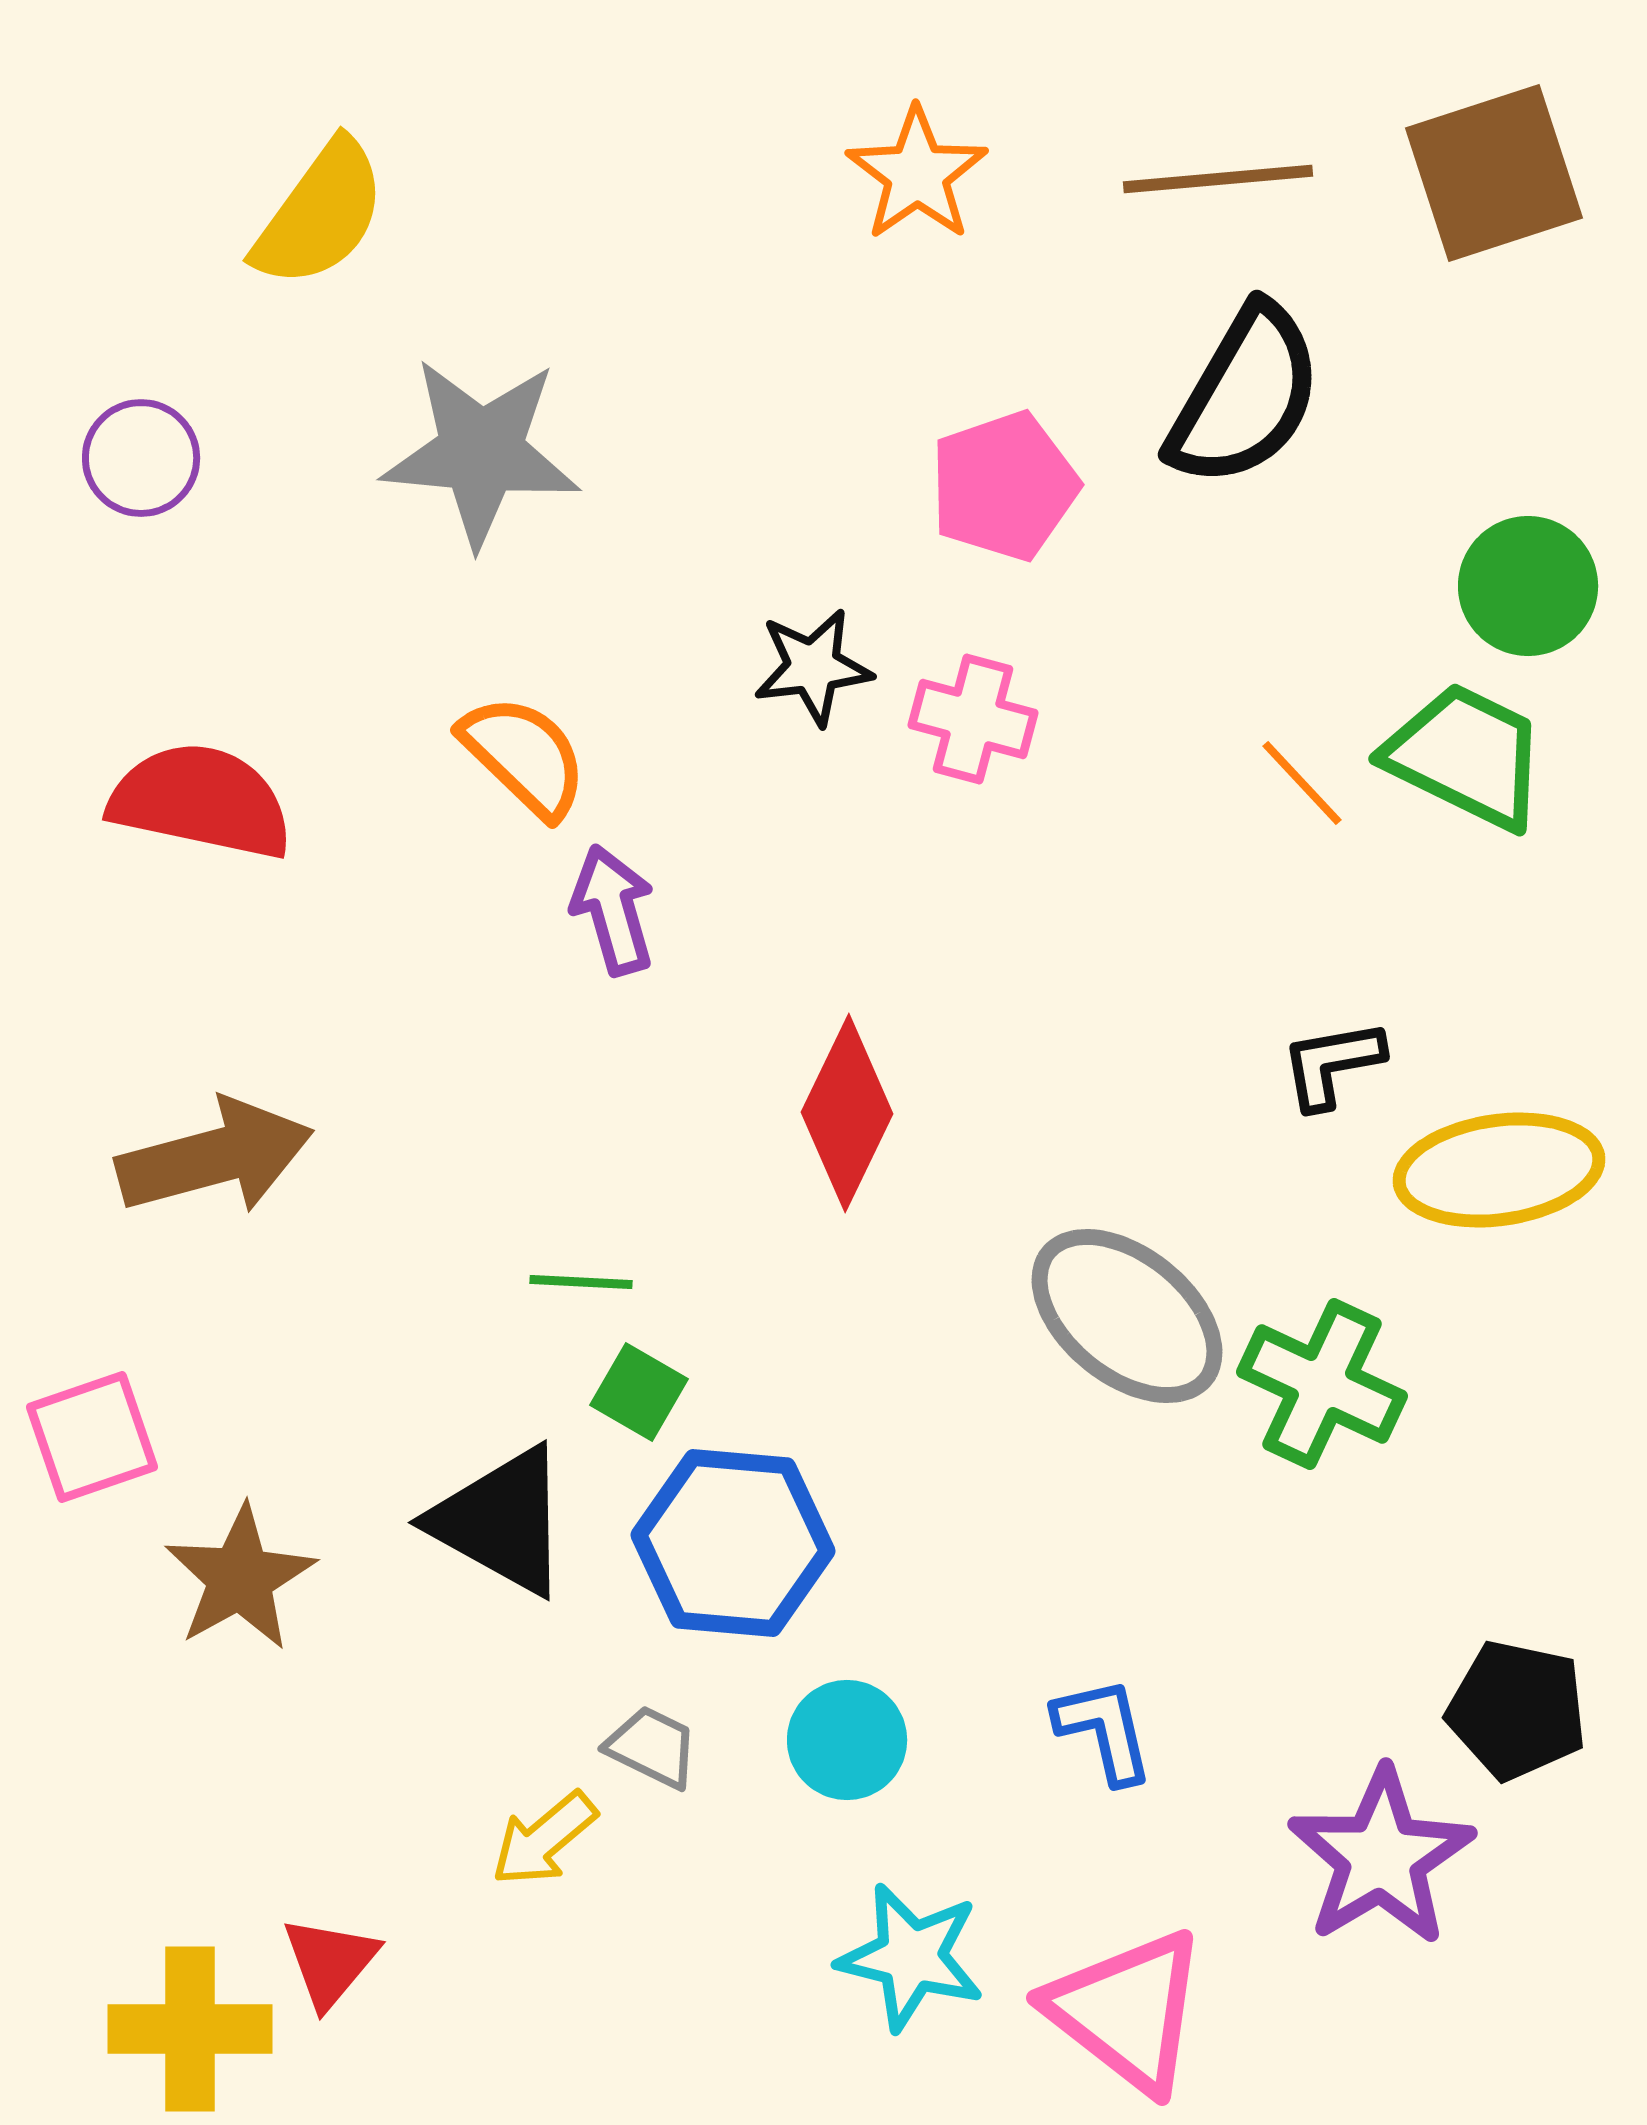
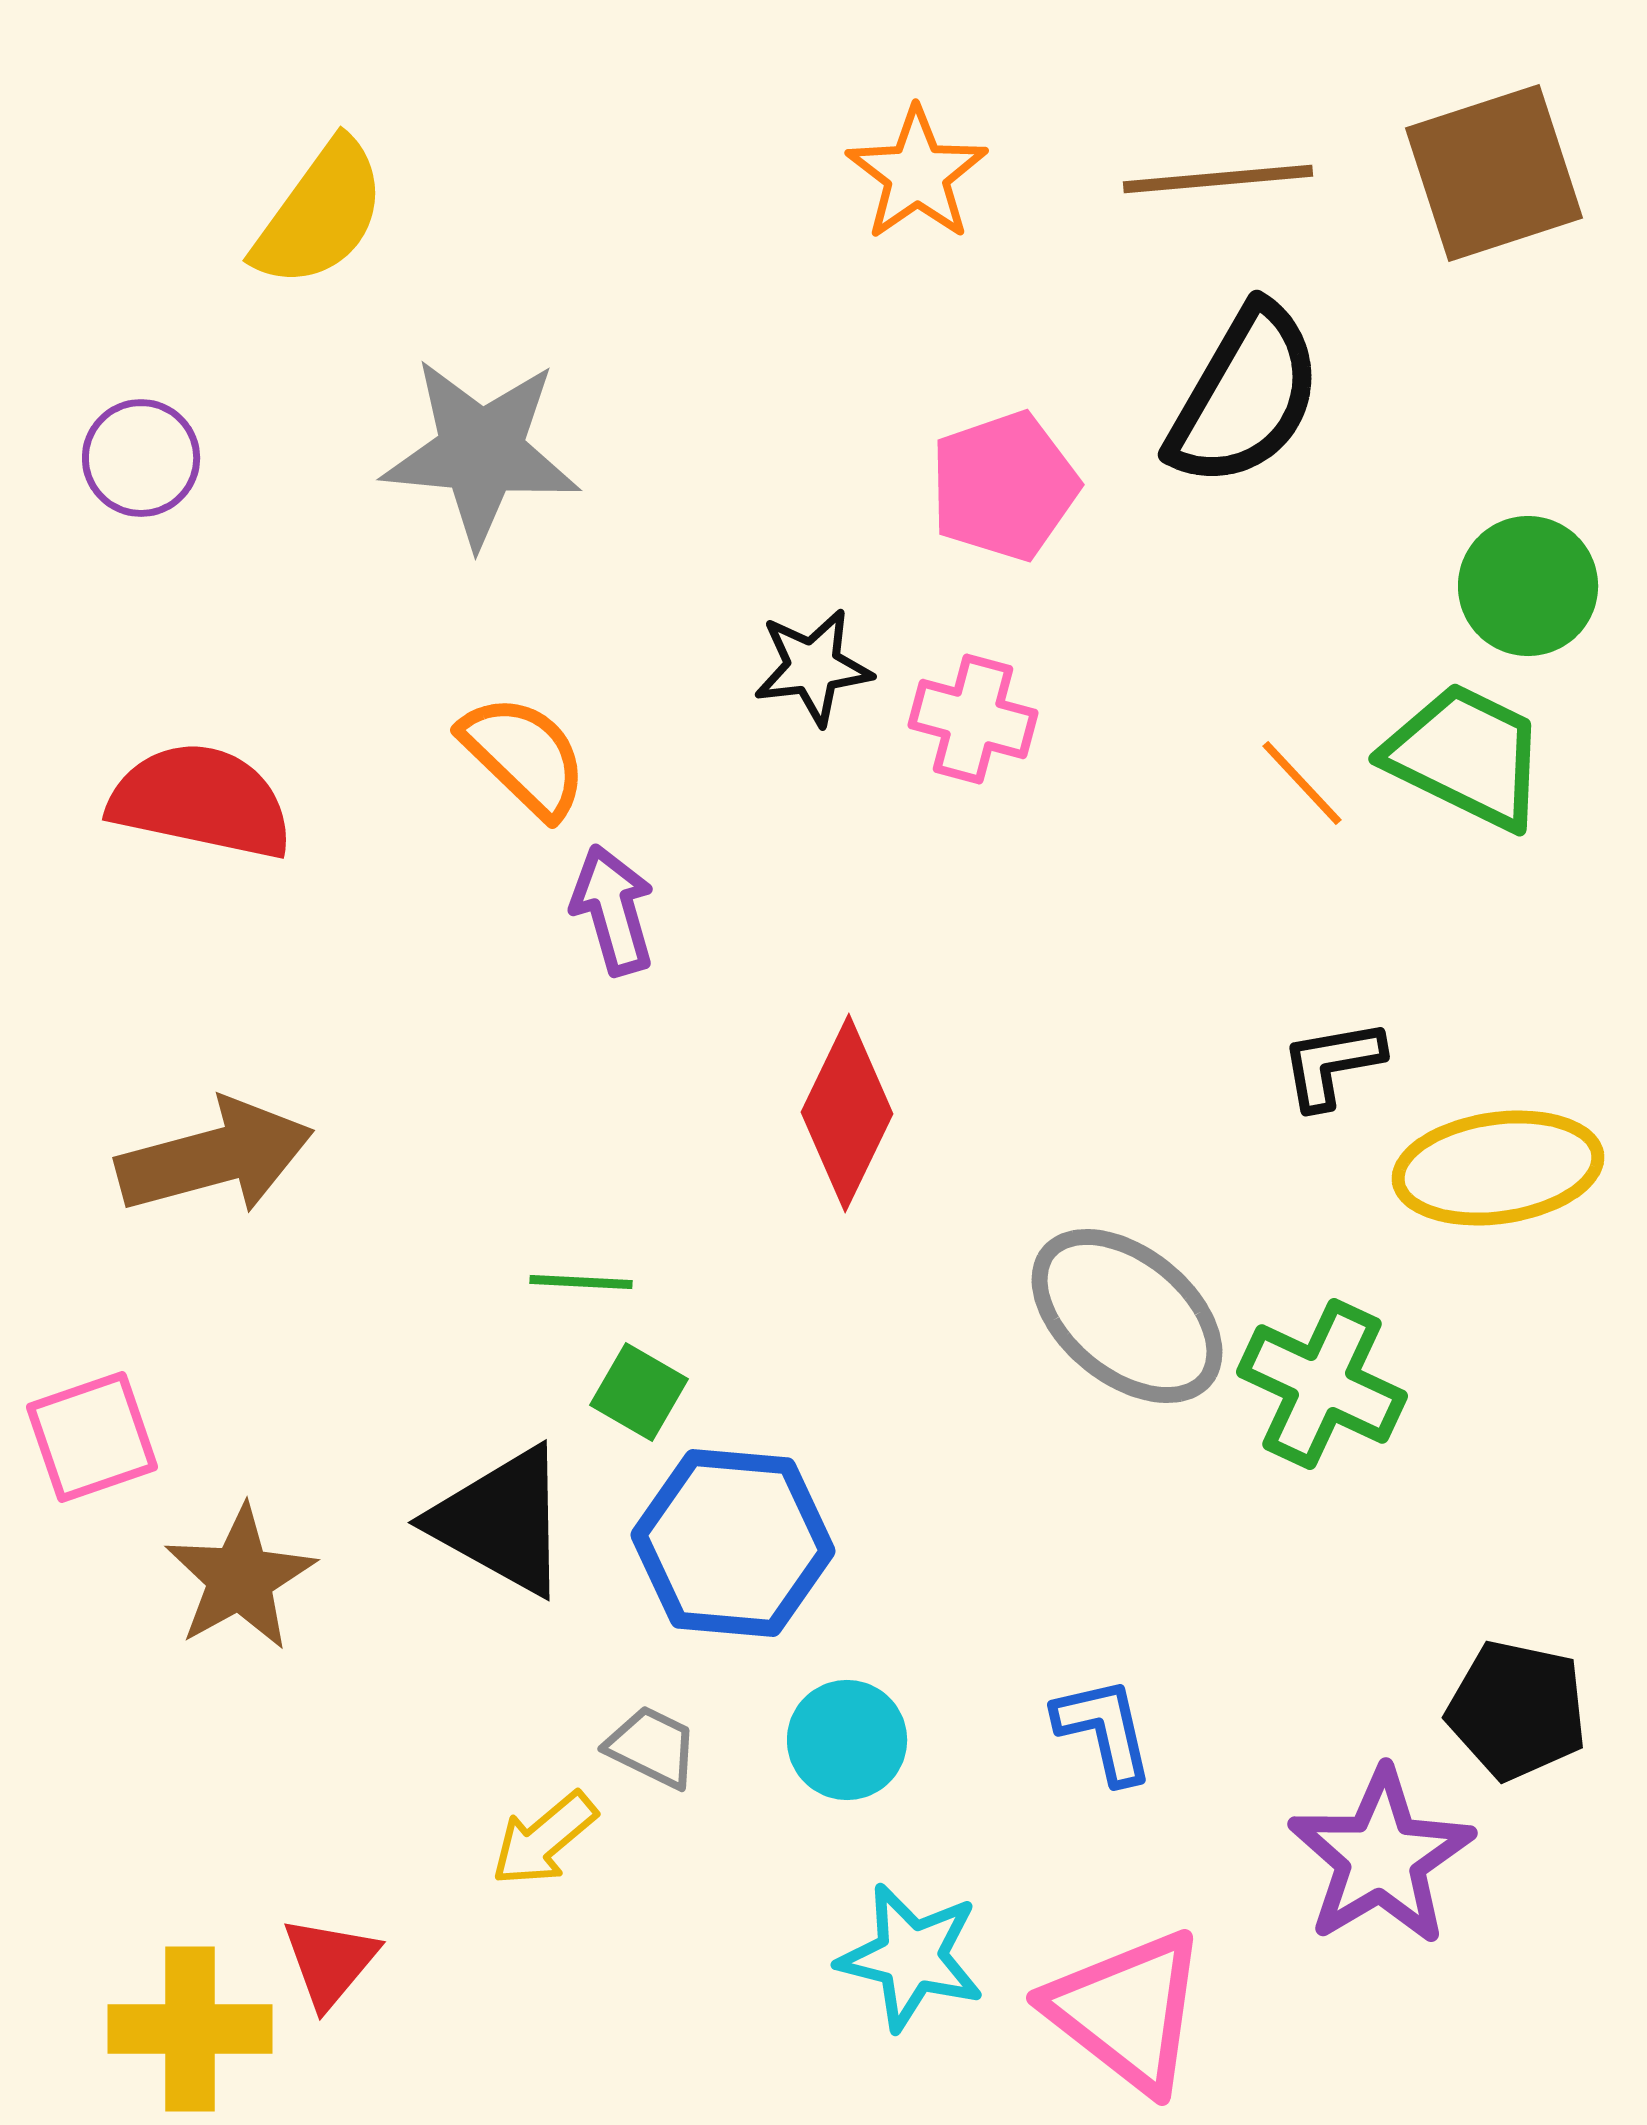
yellow ellipse: moved 1 px left, 2 px up
